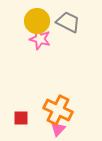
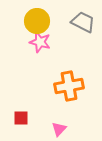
gray trapezoid: moved 15 px right
pink star: moved 3 px down
orange cross: moved 11 px right, 24 px up; rotated 36 degrees counterclockwise
pink triangle: moved 1 px right
